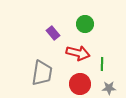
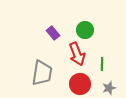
green circle: moved 6 px down
red arrow: moved 1 px left, 1 px down; rotated 55 degrees clockwise
gray star: rotated 16 degrees counterclockwise
